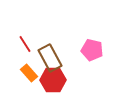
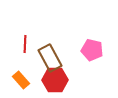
red line: rotated 36 degrees clockwise
orange rectangle: moved 8 px left, 7 px down
red hexagon: moved 2 px right
